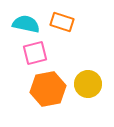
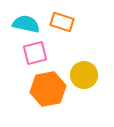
yellow circle: moved 4 px left, 9 px up
